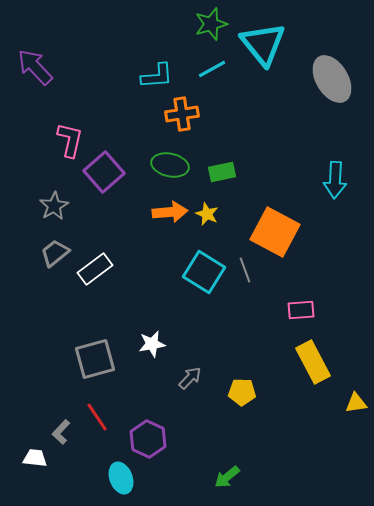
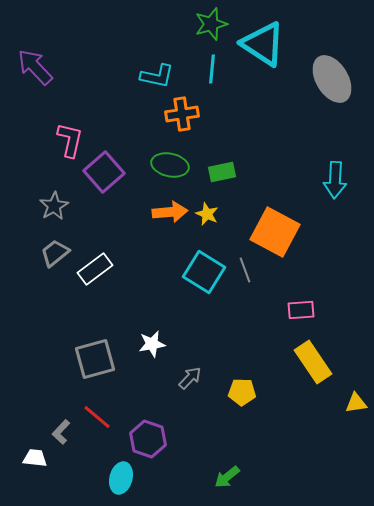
cyan triangle: rotated 18 degrees counterclockwise
cyan line: rotated 56 degrees counterclockwise
cyan L-shape: rotated 16 degrees clockwise
yellow rectangle: rotated 6 degrees counterclockwise
red line: rotated 16 degrees counterclockwise
purple hexagon: rotated 6 degrees counterclockwise
cyan ellipse: rotated 36 degrees clockwise
